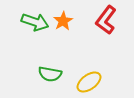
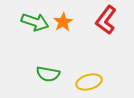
orange star: moved 1 px down
green semicircle: moved 2 px left
yellow ellipse: rotated 20 degrees clockwise
